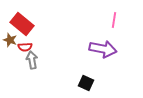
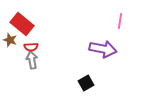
pink line: moved 6 px right, 1 px down
red semicircle: moved 6 px right
black square: rotated 35 degrees clockwise
